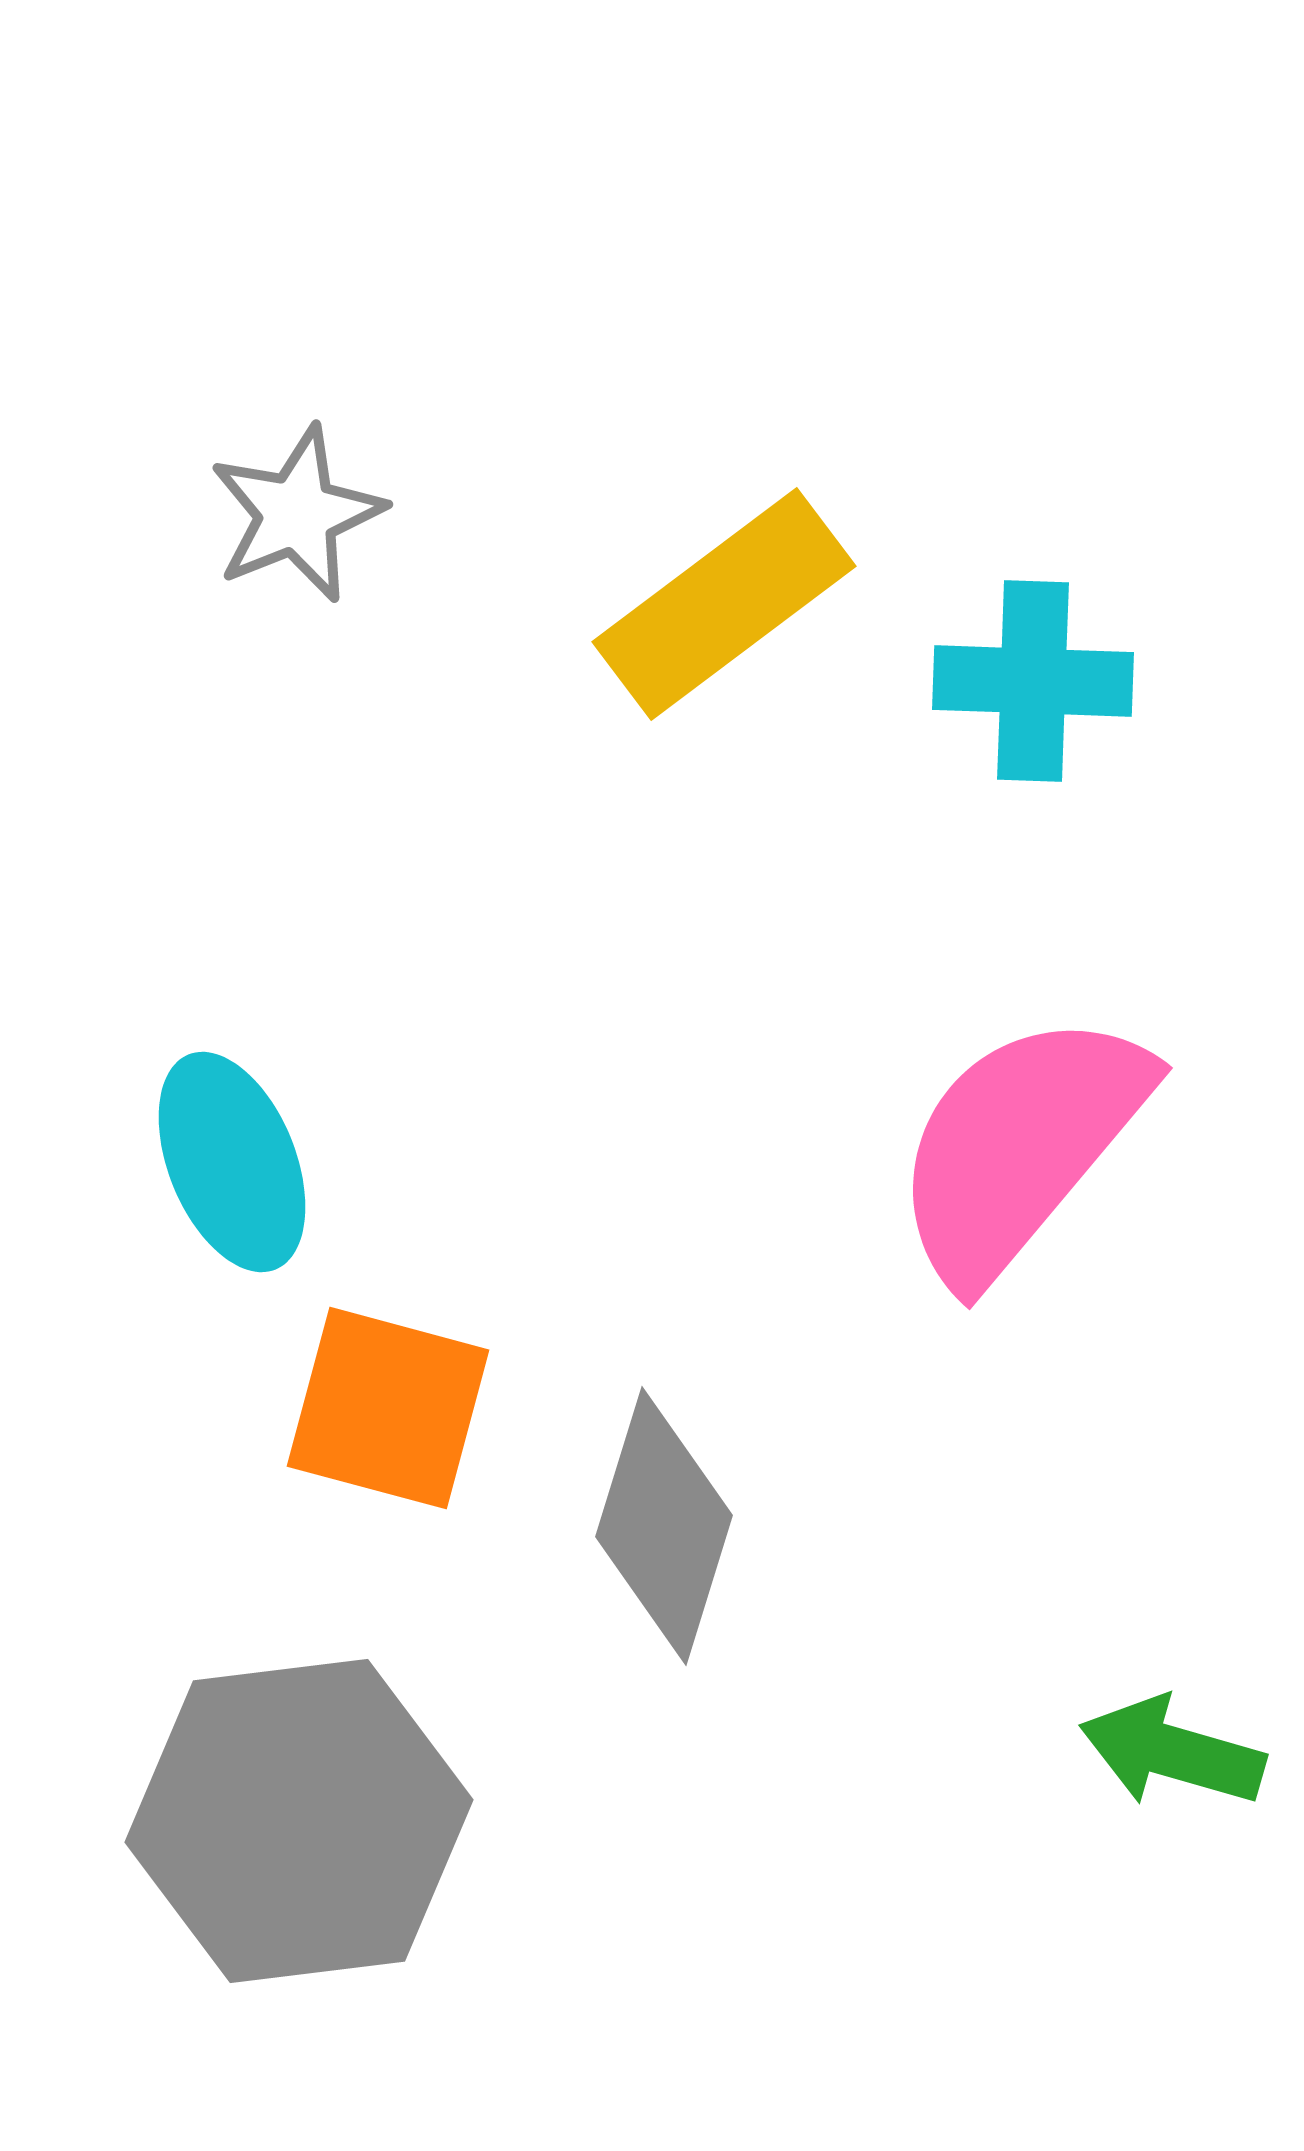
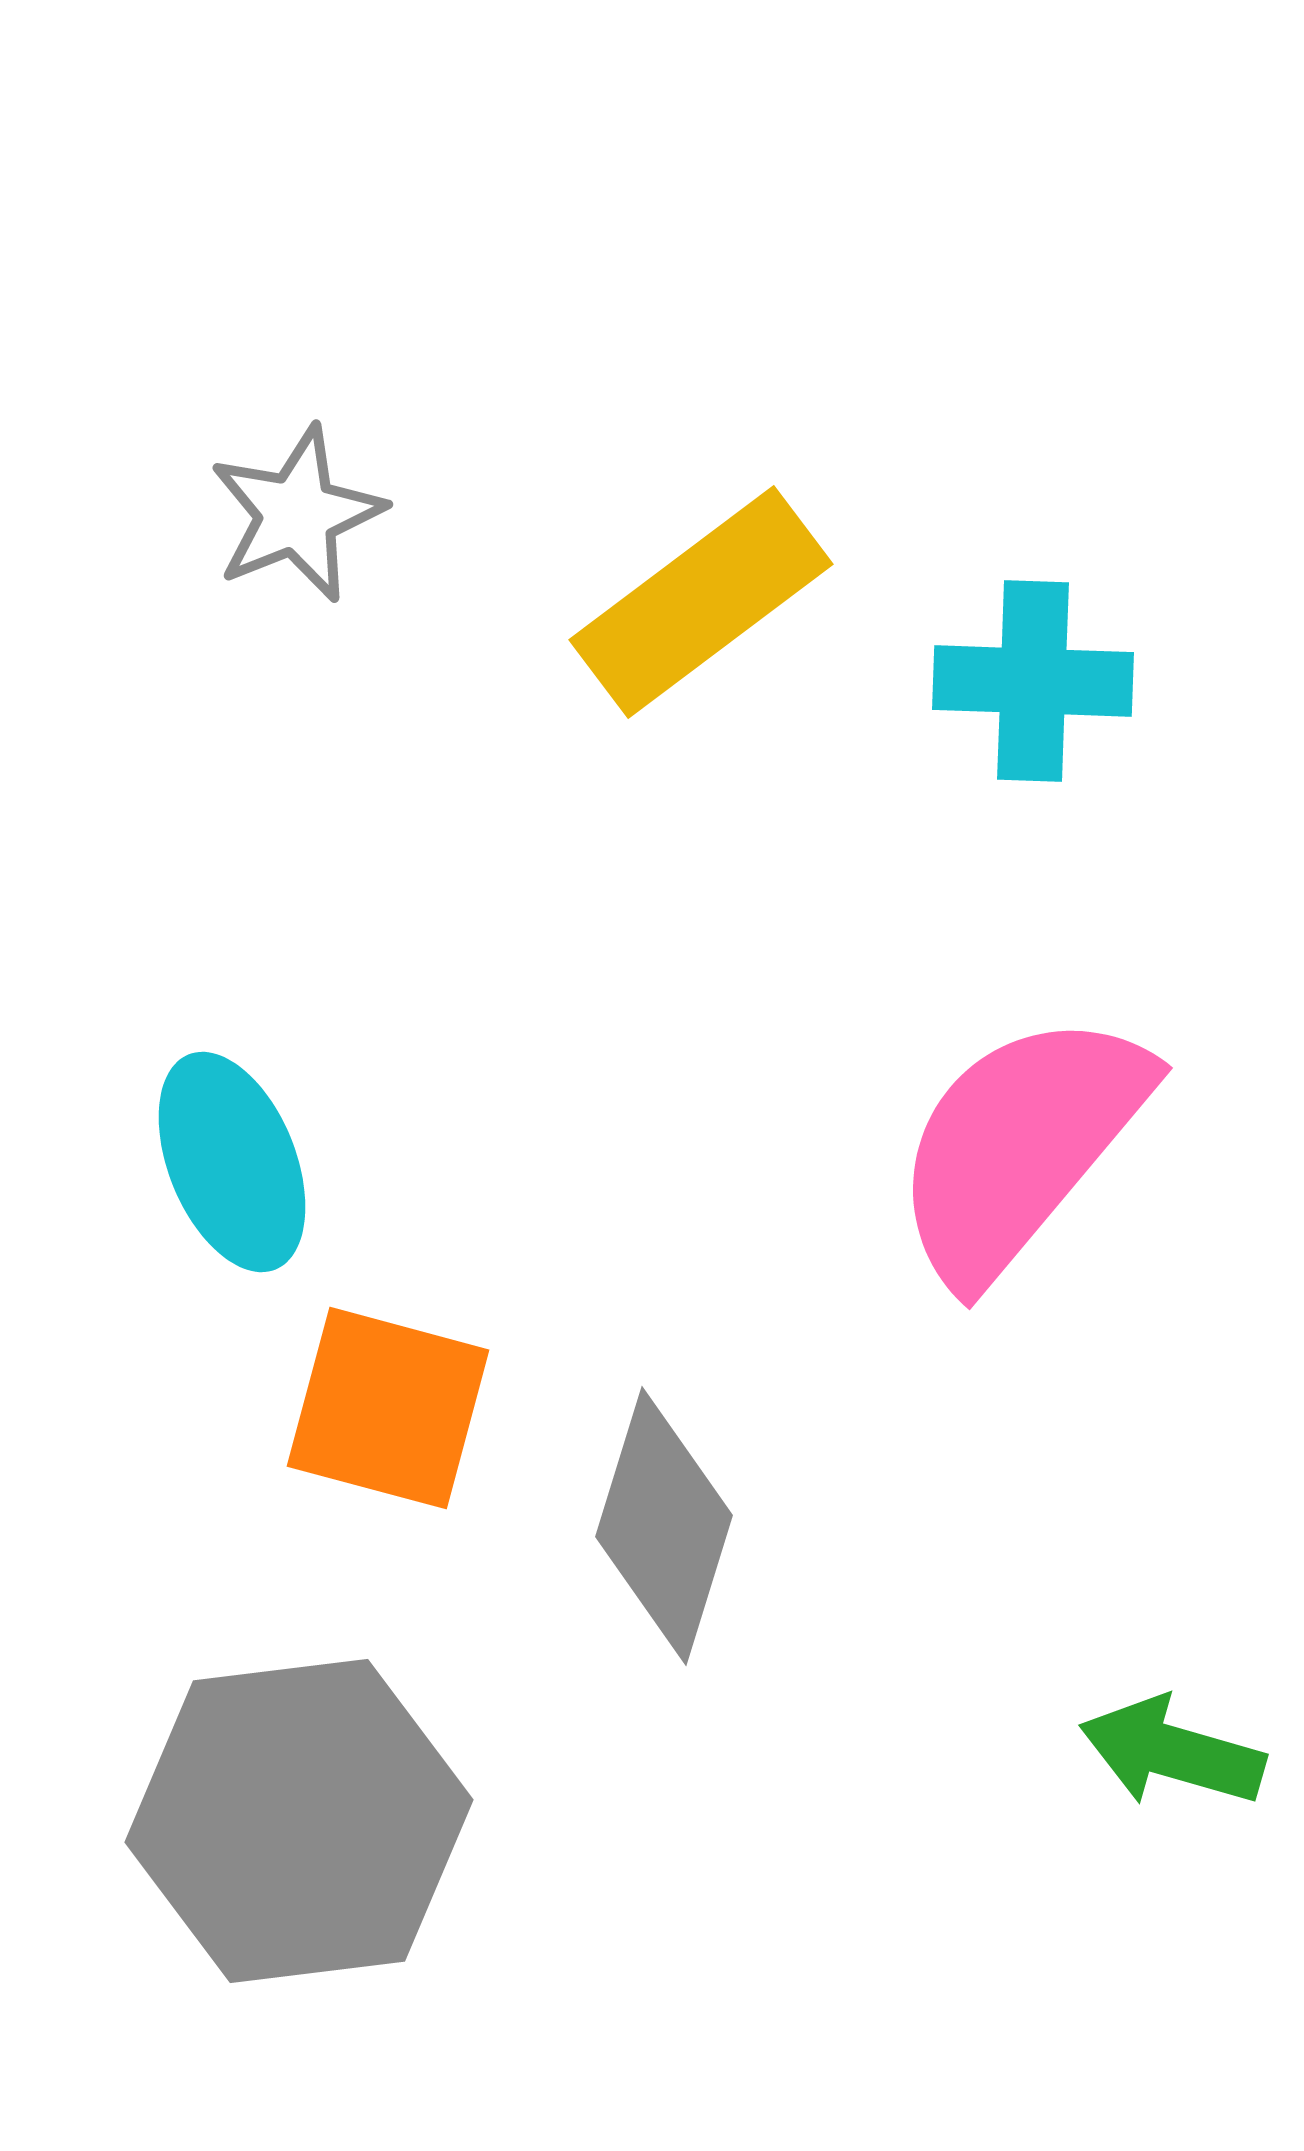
yellow rectangle: moved 23 px left, 2 px up
